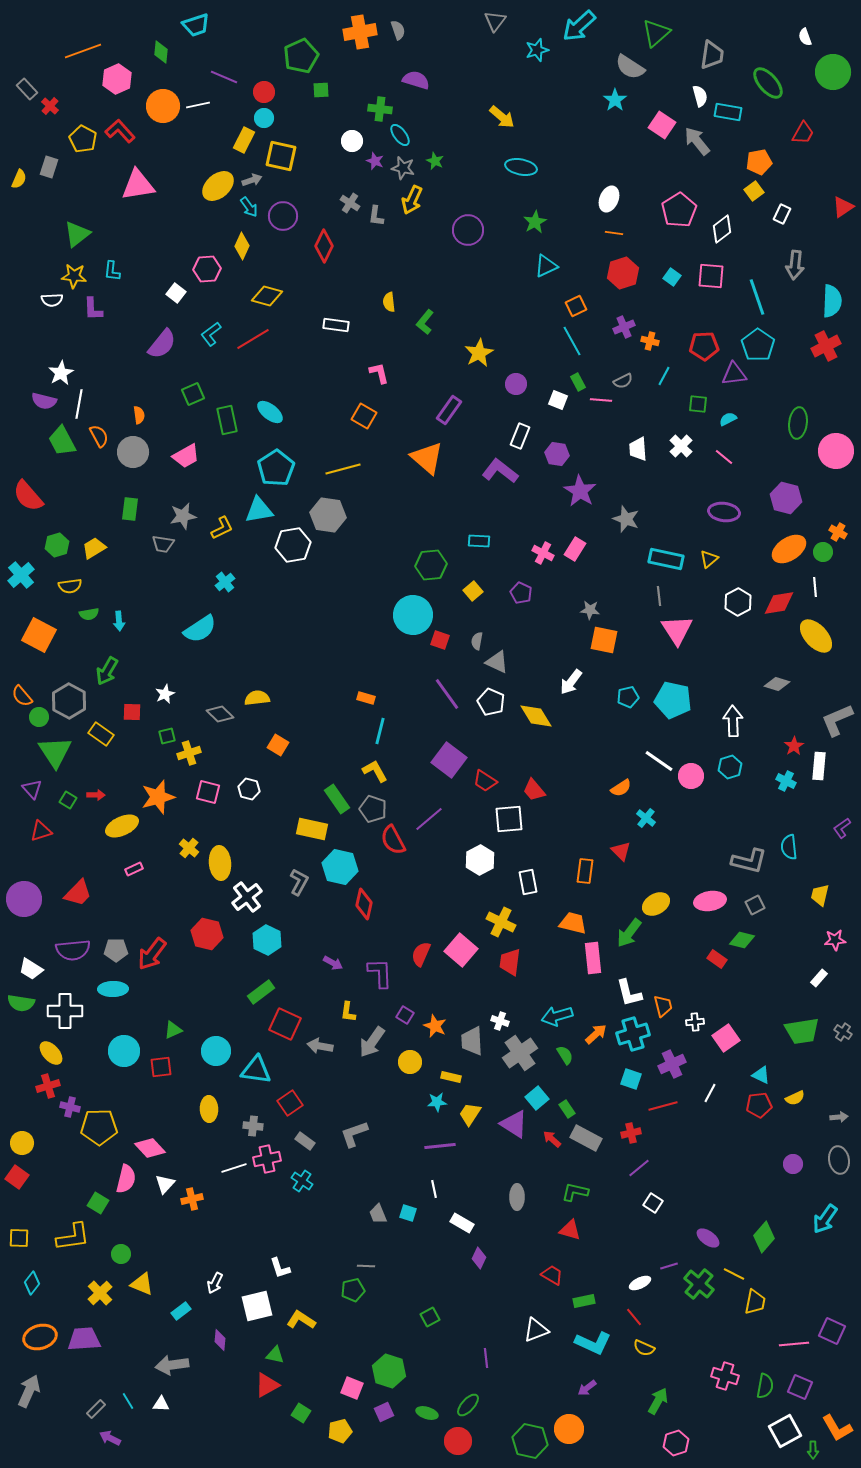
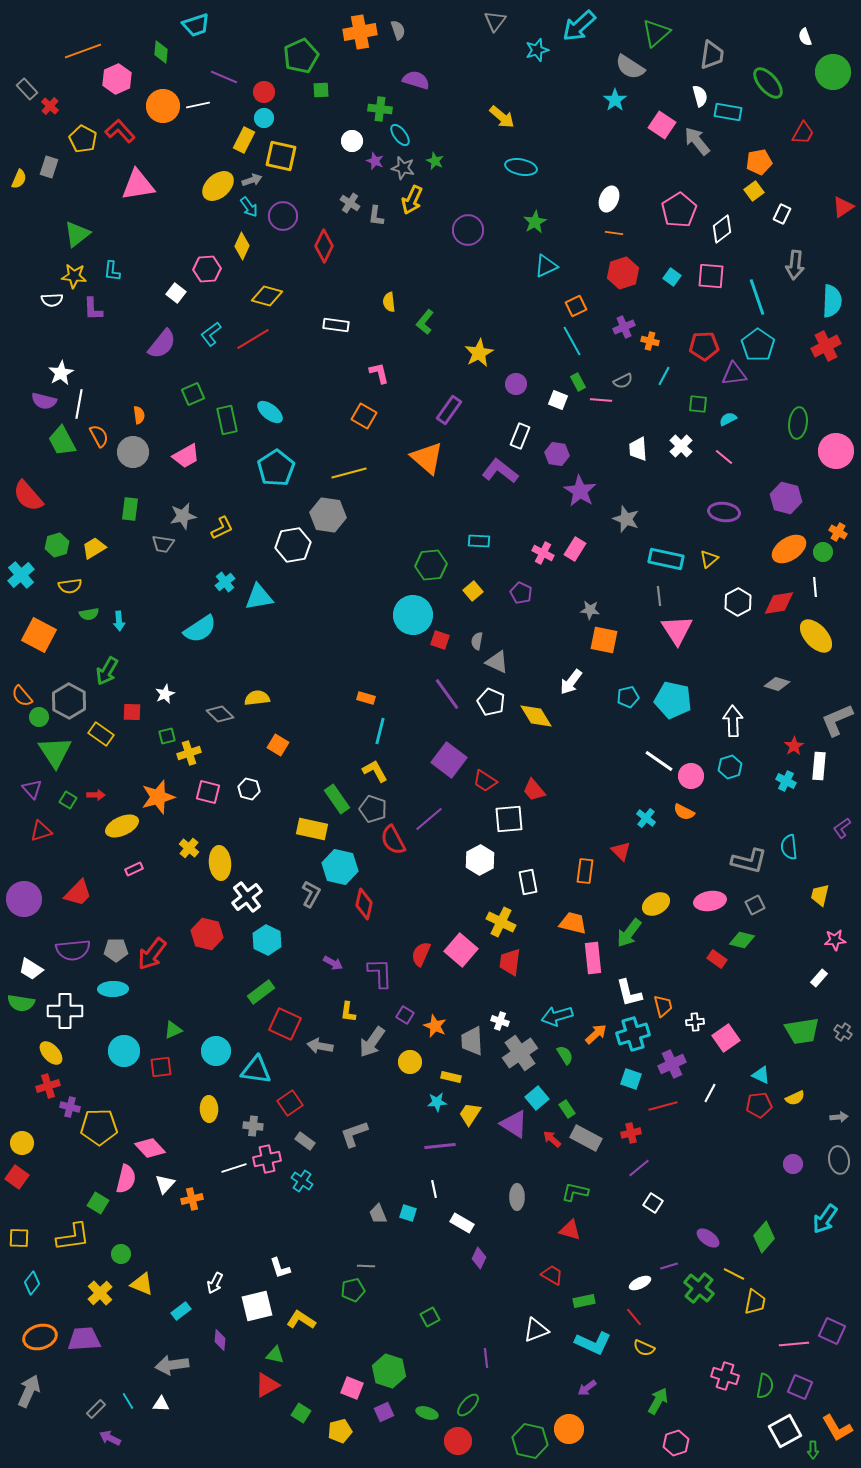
yellow line at (343, 469): moved 6 px right, 4 px down
cyan triangle at (259, 510): moved 87 px down
orange semicircle at (621, 788): moved 63 px right, 24 px down; rotated 60 degrees clockwise
gray L-shape at (299, 882): moved 12 px right, 12 px down
green cross at (699, 1284): moved 4 px down
